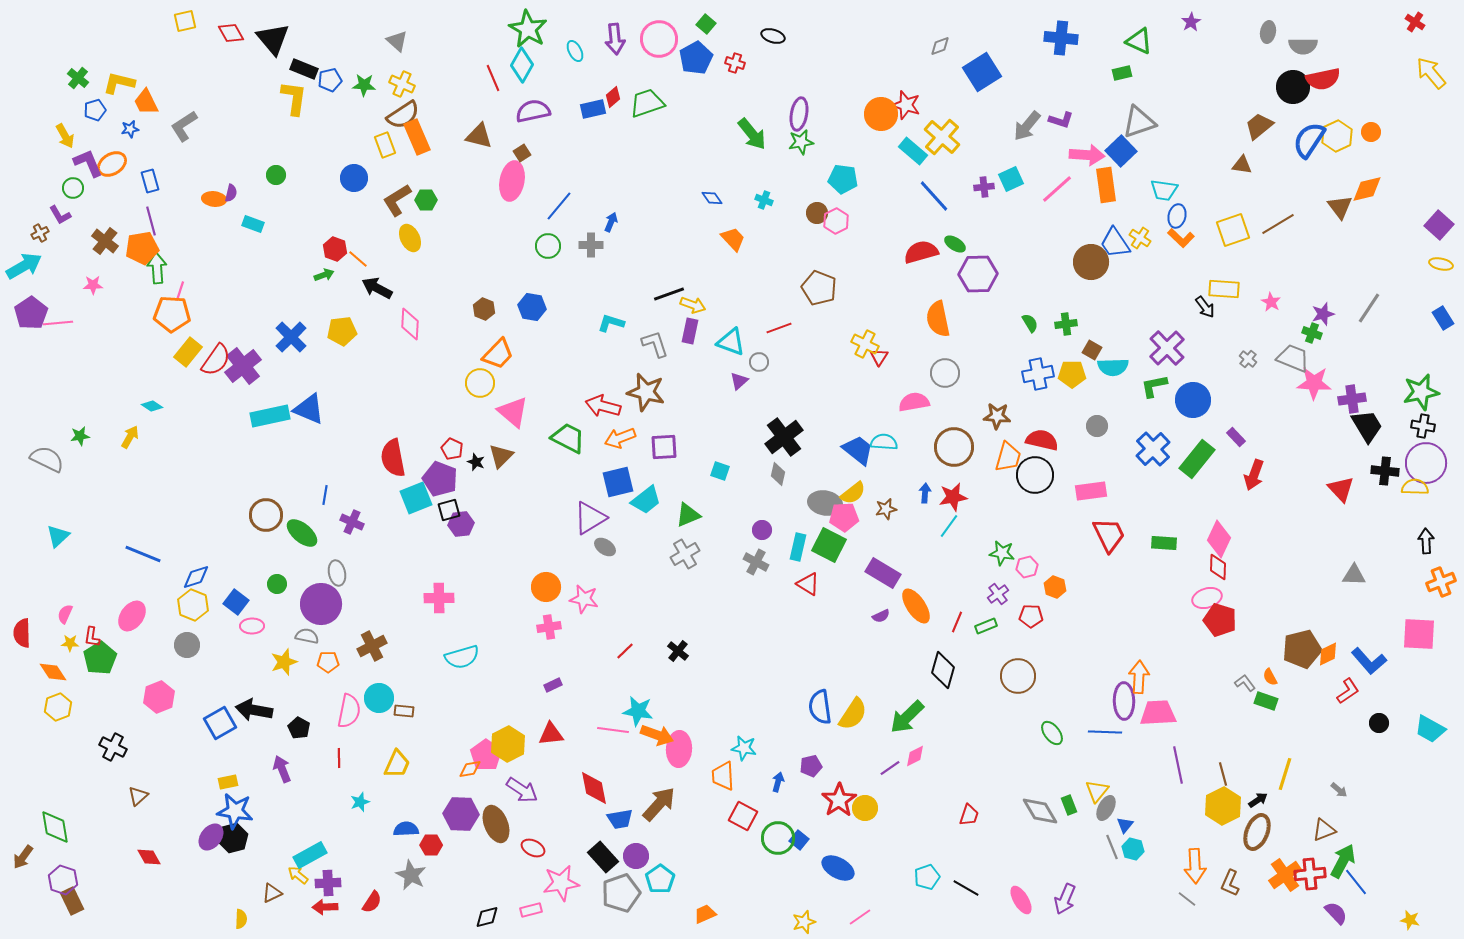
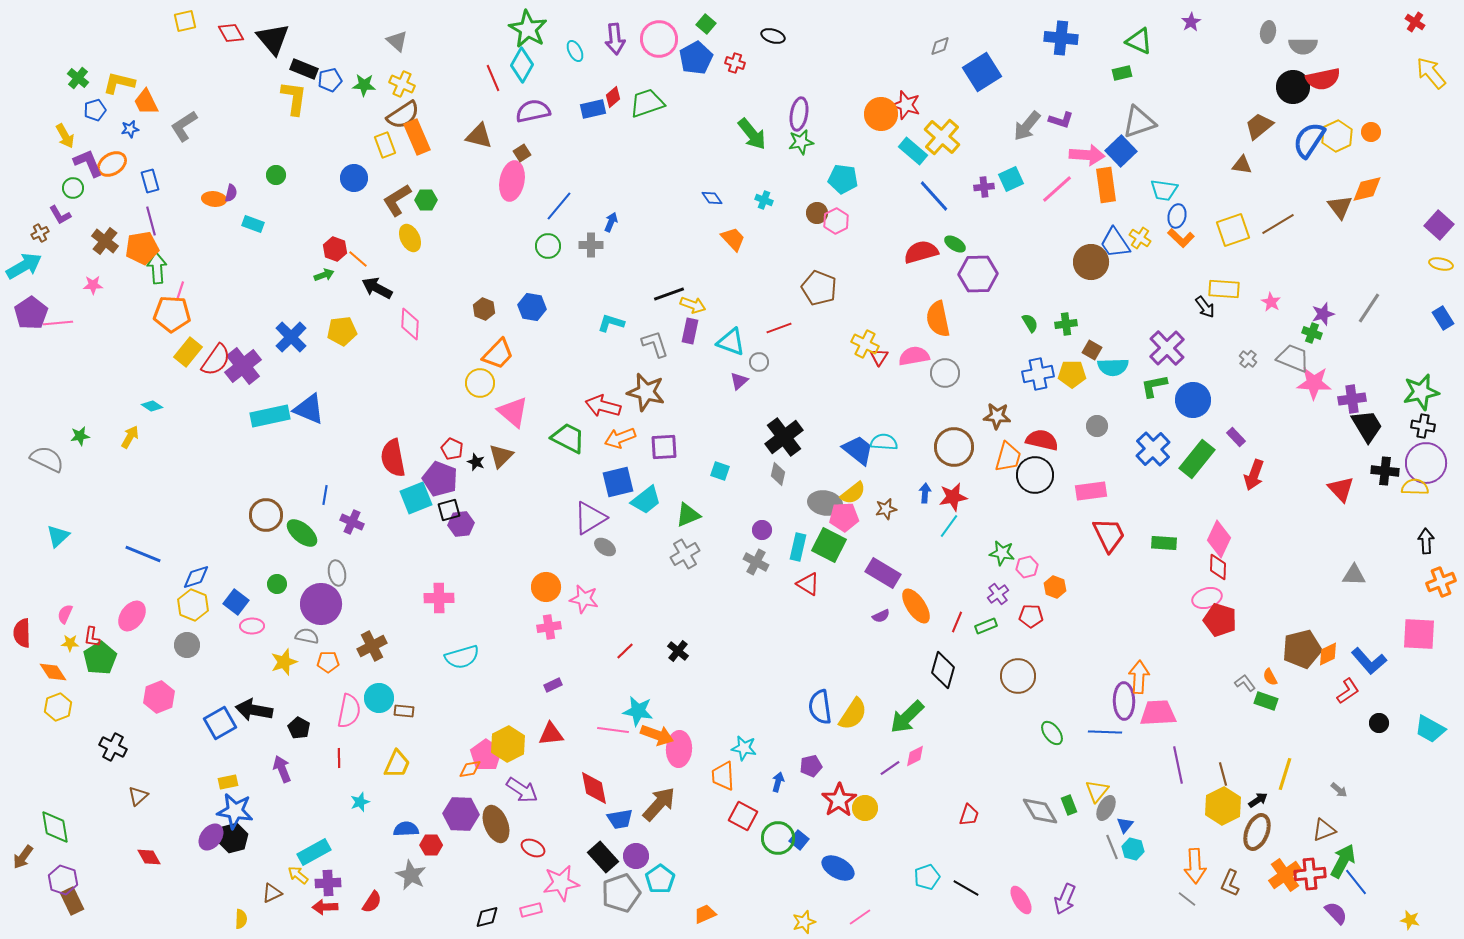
pink semicircle at (914, 402): moved 46 px up
cyan rectangle at (310, 855): moved 4 px right, 3 px up
